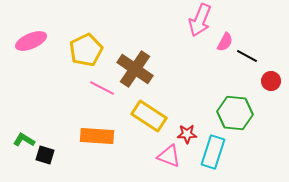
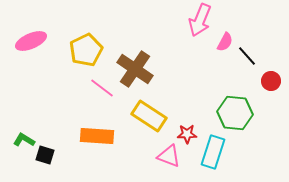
black line: rotated 20 degrees clockwise
pink line: rotated 10 degrees clockwise
